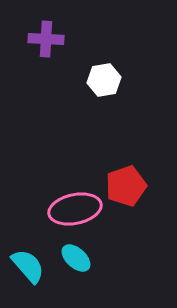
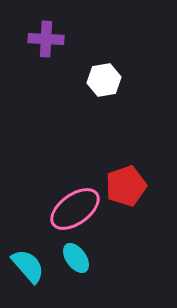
pink ellipse: rotated 24 degrees counterclockwise
cyan ellipse: rotated 12 degrees clockwise
